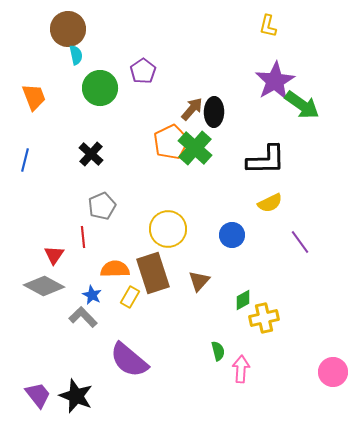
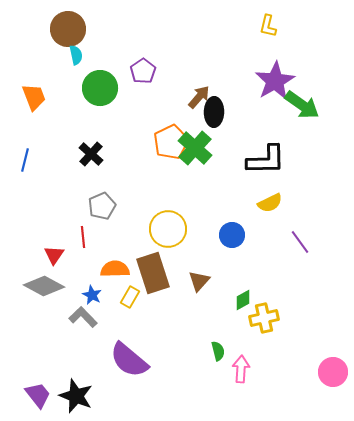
brown arrow: moved 7 px right, 12 px up
